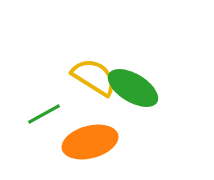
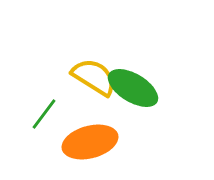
green line: rotated 24 degrees counterclockwise
